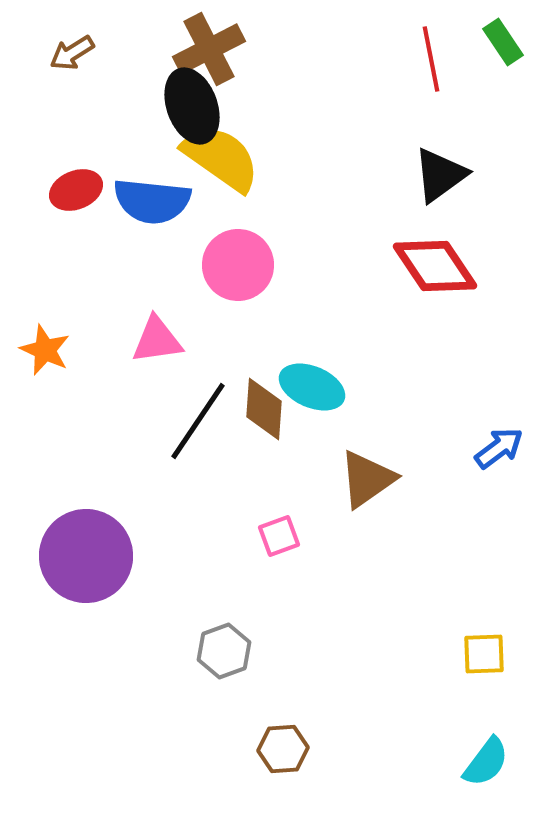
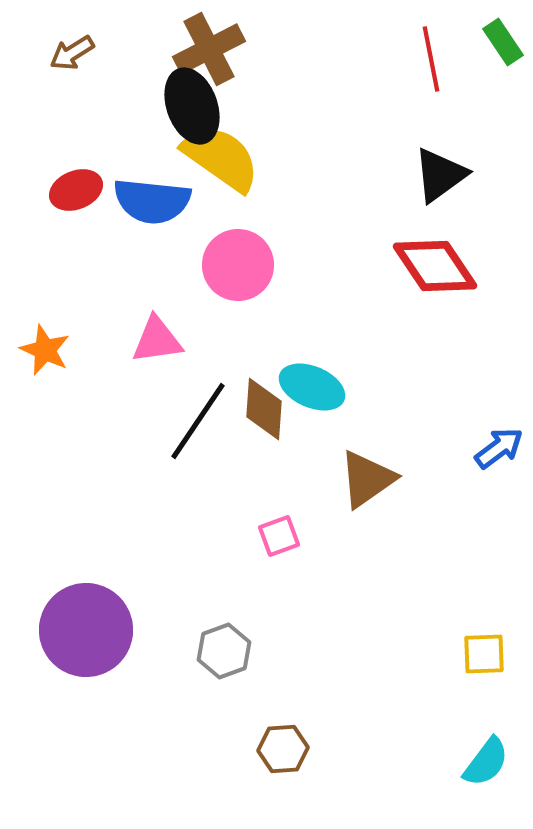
purple circle: moved 74 px down
